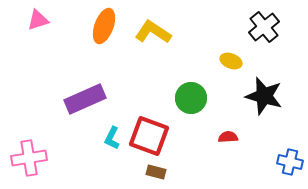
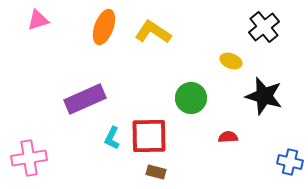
orange ellipse: moved 1 px down
red square: rotated 21 degrees counterclockwise
